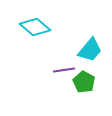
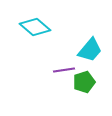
green pentagon: rotated 25 degrees clockwise
